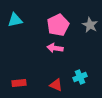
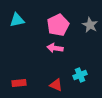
cyan triangle: moved 2 px right
cyan cross: moved 2 px up
